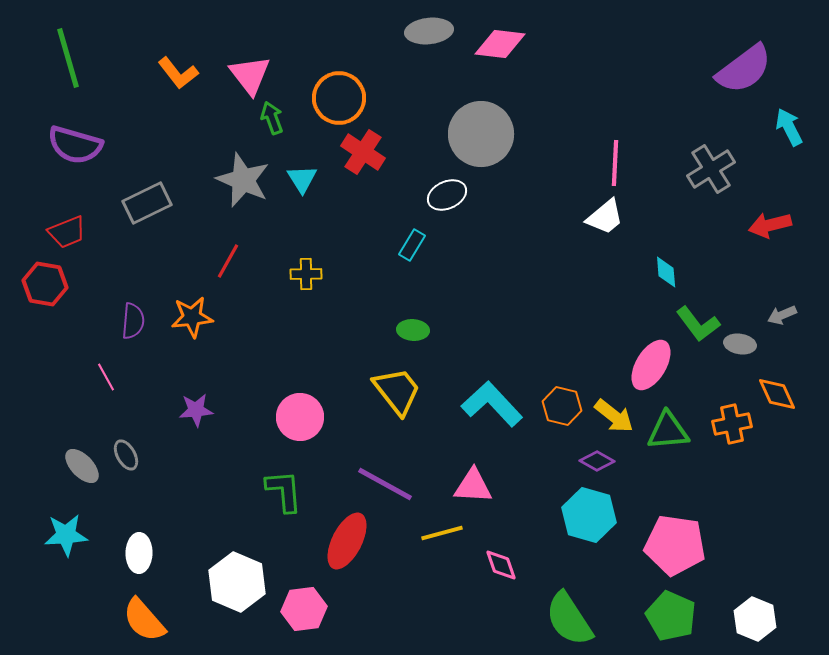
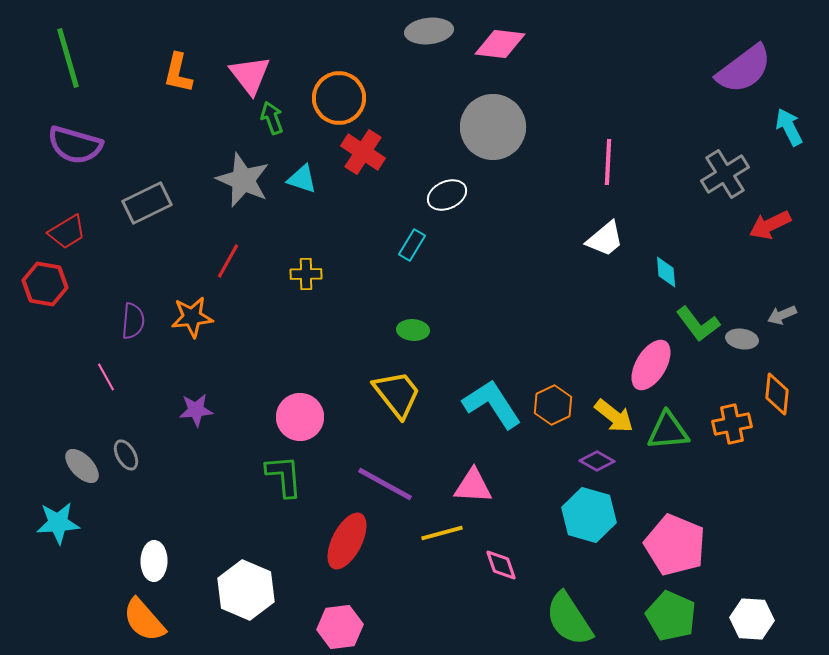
orange L-shape at (178, 73): rotated 51 degrees clockwise
gray circle at (481, 134): moved 12 px right, 7 px up
pink line at (615, 163): moved 7 px left, 1 px up
gray cross at (711, 169): moved 14 px right, 5 px down
cyan triangle at (302, 179): rotated 40 degrees counterclockwise
white trapezoid at (605, 217): moved 22 px down
red arrow at (770, 225): rotated 12 degrees counterclockwise
red trapezoid at (67, 232): rotated 9 degrees counterclockwise
gray ellipse at (740, 344): moved 2 px right, 5 px up
yellow trapezoid at (397, 391): moved 3 px down
orange diamond at (777, 394): rotated 30 degrees clockwise
cyan L-shape at (492, 404): rotated 10 degrees clockwise
orange hexagon at (562, 406): moved 9 px left, 1 px up; rotated 21 degrees clockwise
green L-shape at (284, 491): moved 15 px up
cyan star at (66, 535): moved 8 px left, 12 px up
pink pentagon at (675, 545): rotated 14 degrees clockwise
white ellipse at (139, 553): moved 15 px right, 8 px down
white hexagon at (237, 582): moved 9 px right, 8 px down
pink hexagon at (304, 609): moved 36 px right, 18 px down
white hexagon at (755, 619): moved 3 px left; rotated 18 degrees counterclockwise
